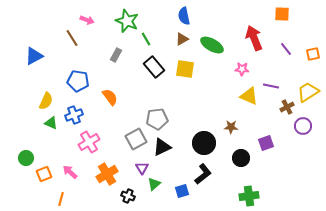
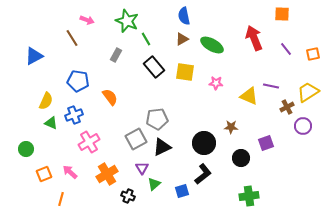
yellow square at (185, 69): moved 3 px down
pink star at (242, 69): moved 26 px left, 14 px down
green circle at (26, 158): moved 9 px up
